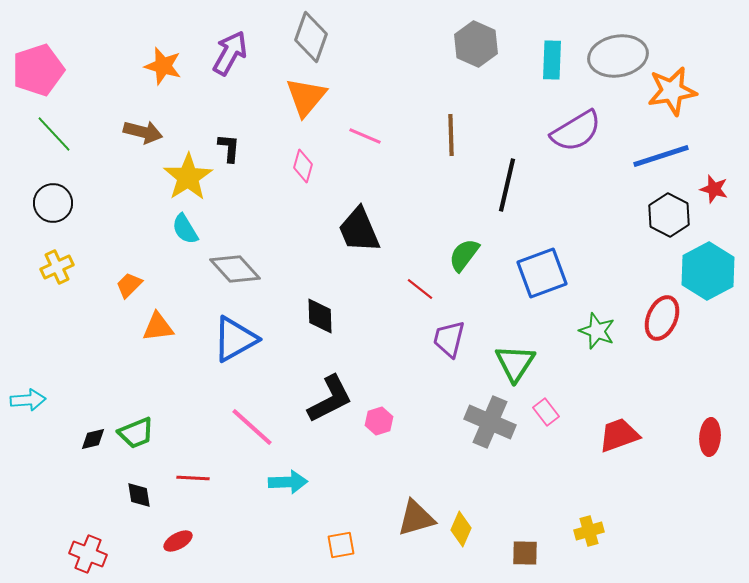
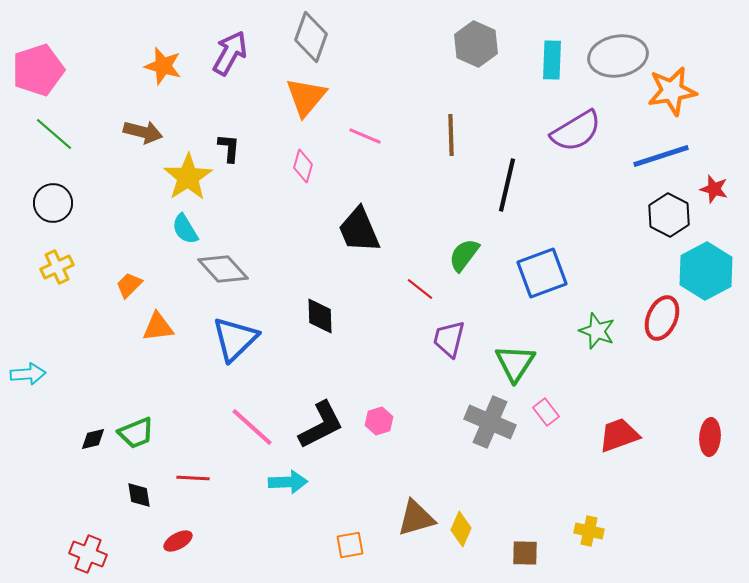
green line at (54, 134): rotated 6 degrees counterclockwise
gray diamond at (235, 269): moved 12 px left
cyan hexagon at (708, 271): moved 2 px left
blue triangle at (235, 339): rotated 15 degrees counterclockwise
black L-shape at (330, 399): moved 9 px left, 26 px down
cyan arrow at (28, 400): moved 26 px up
yellow cross at (589, 531): rotated 28 degrees clockwise
orange square at (341, 545): moved 9 px right
